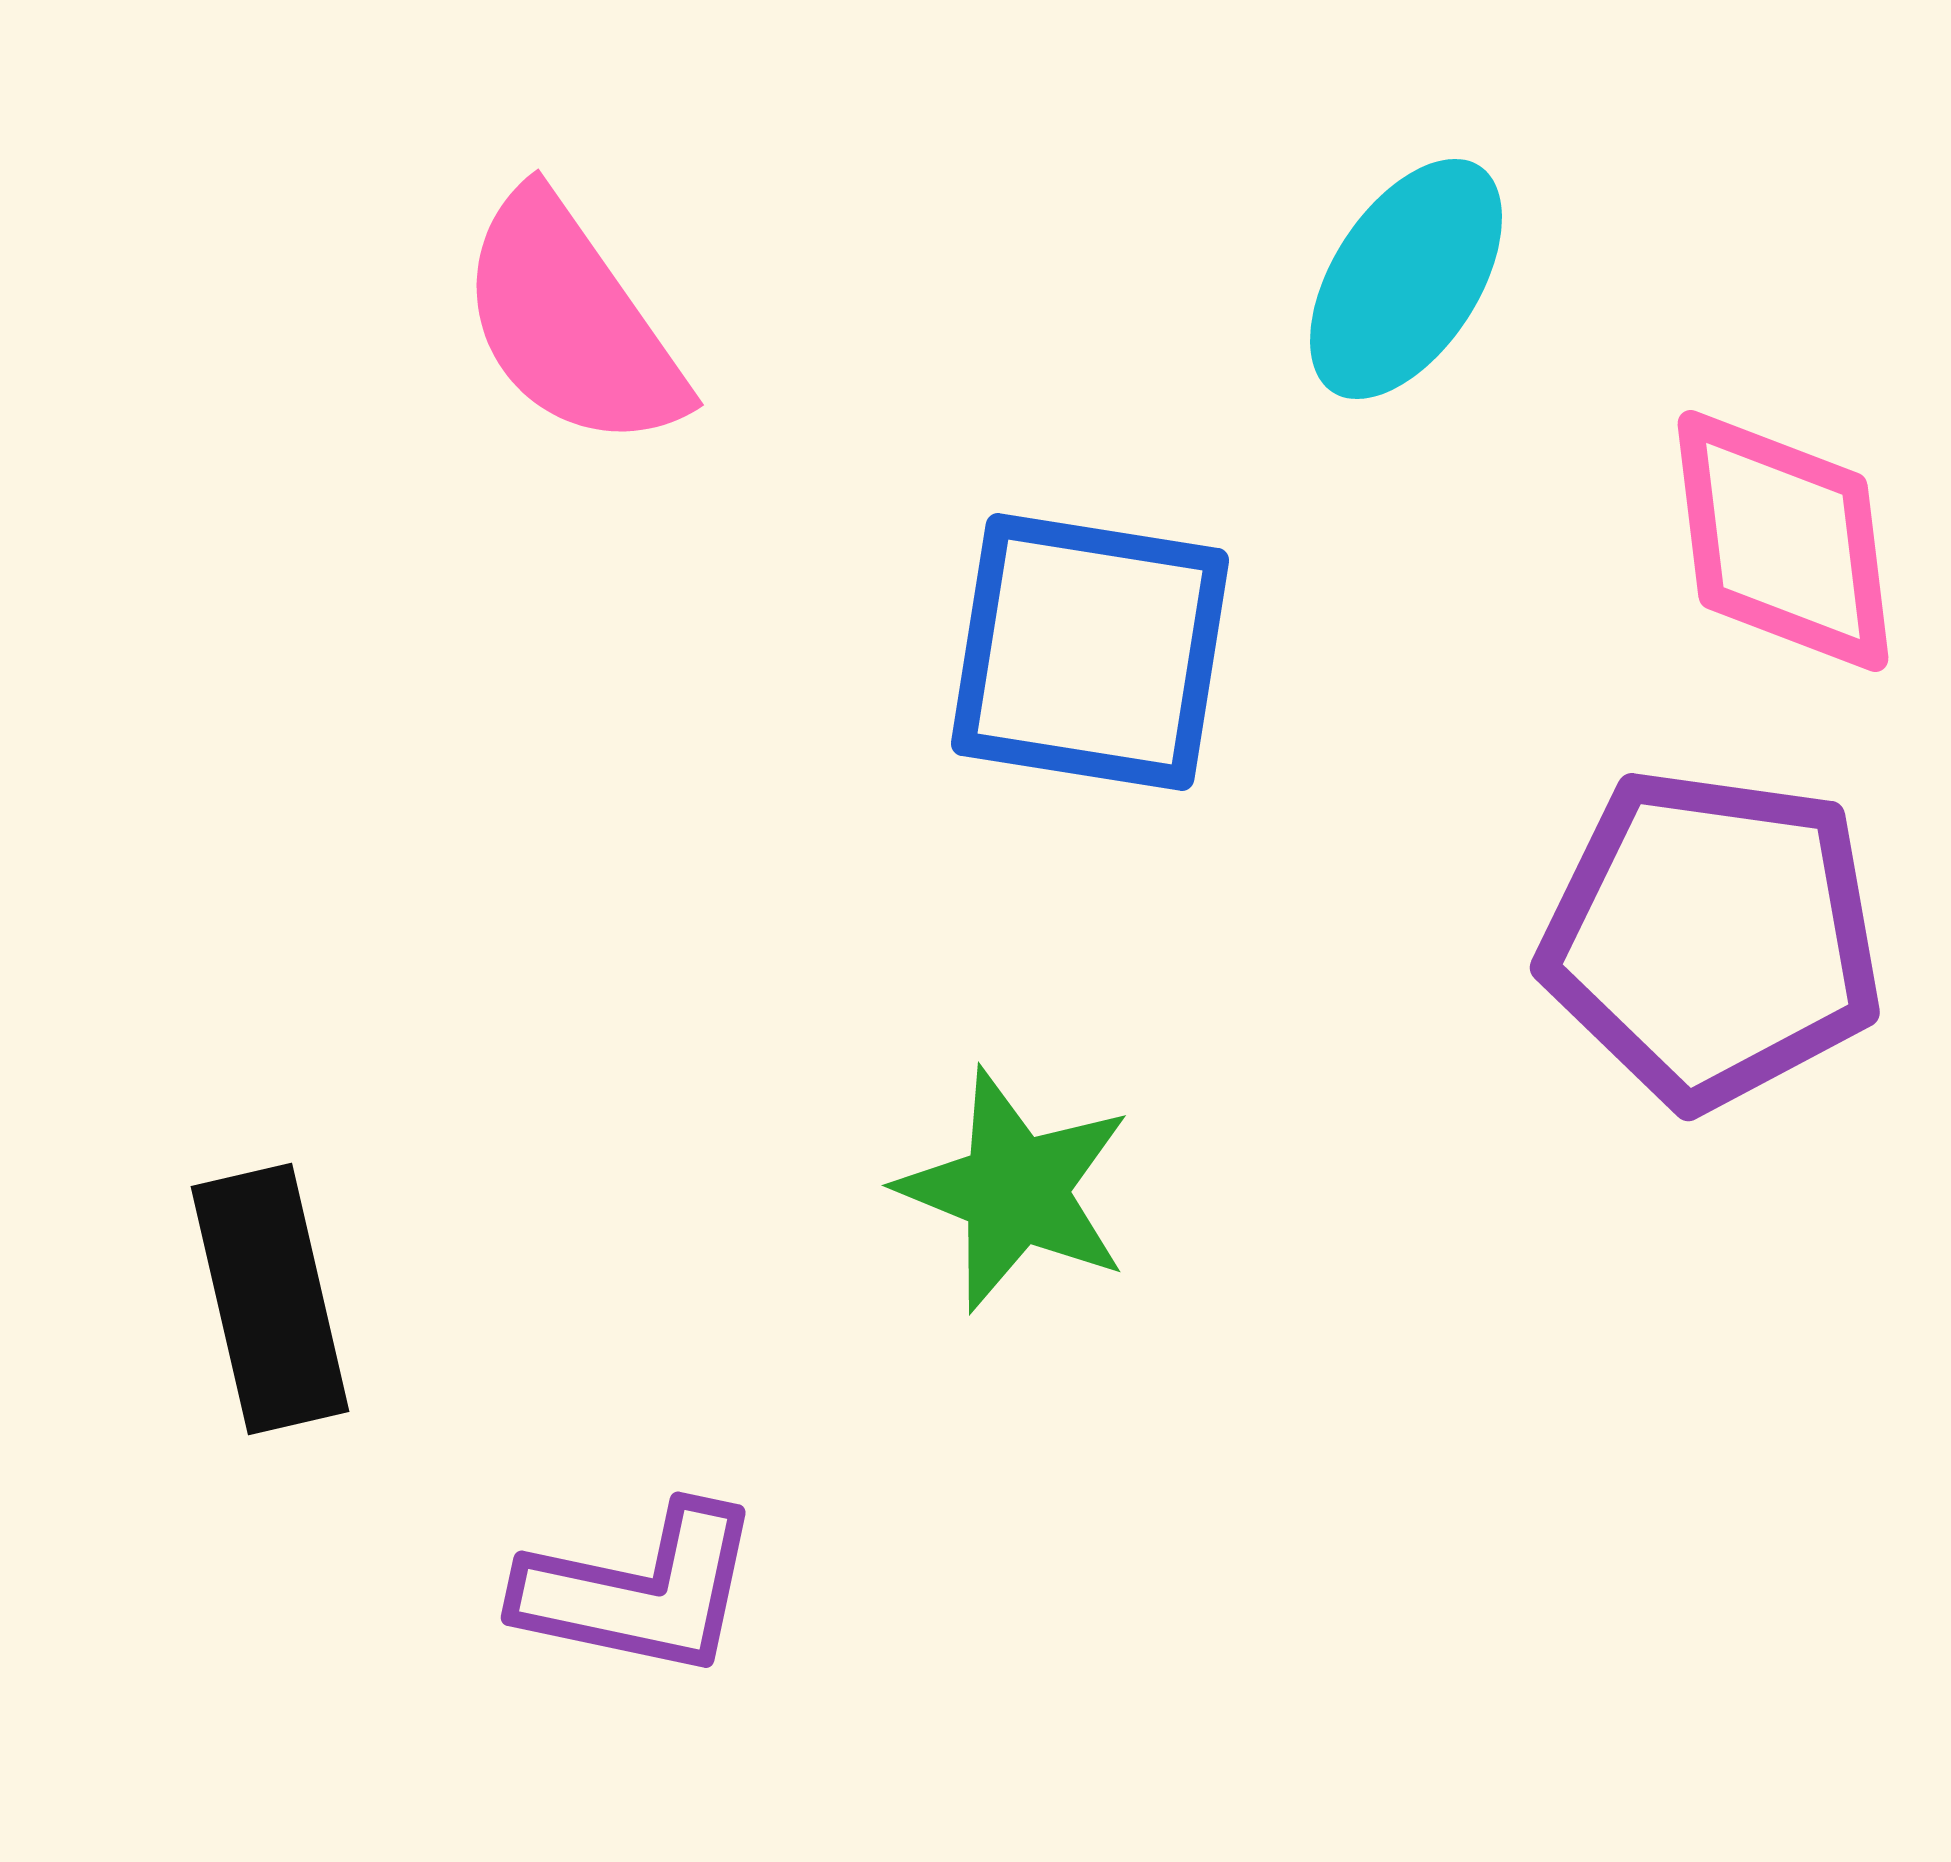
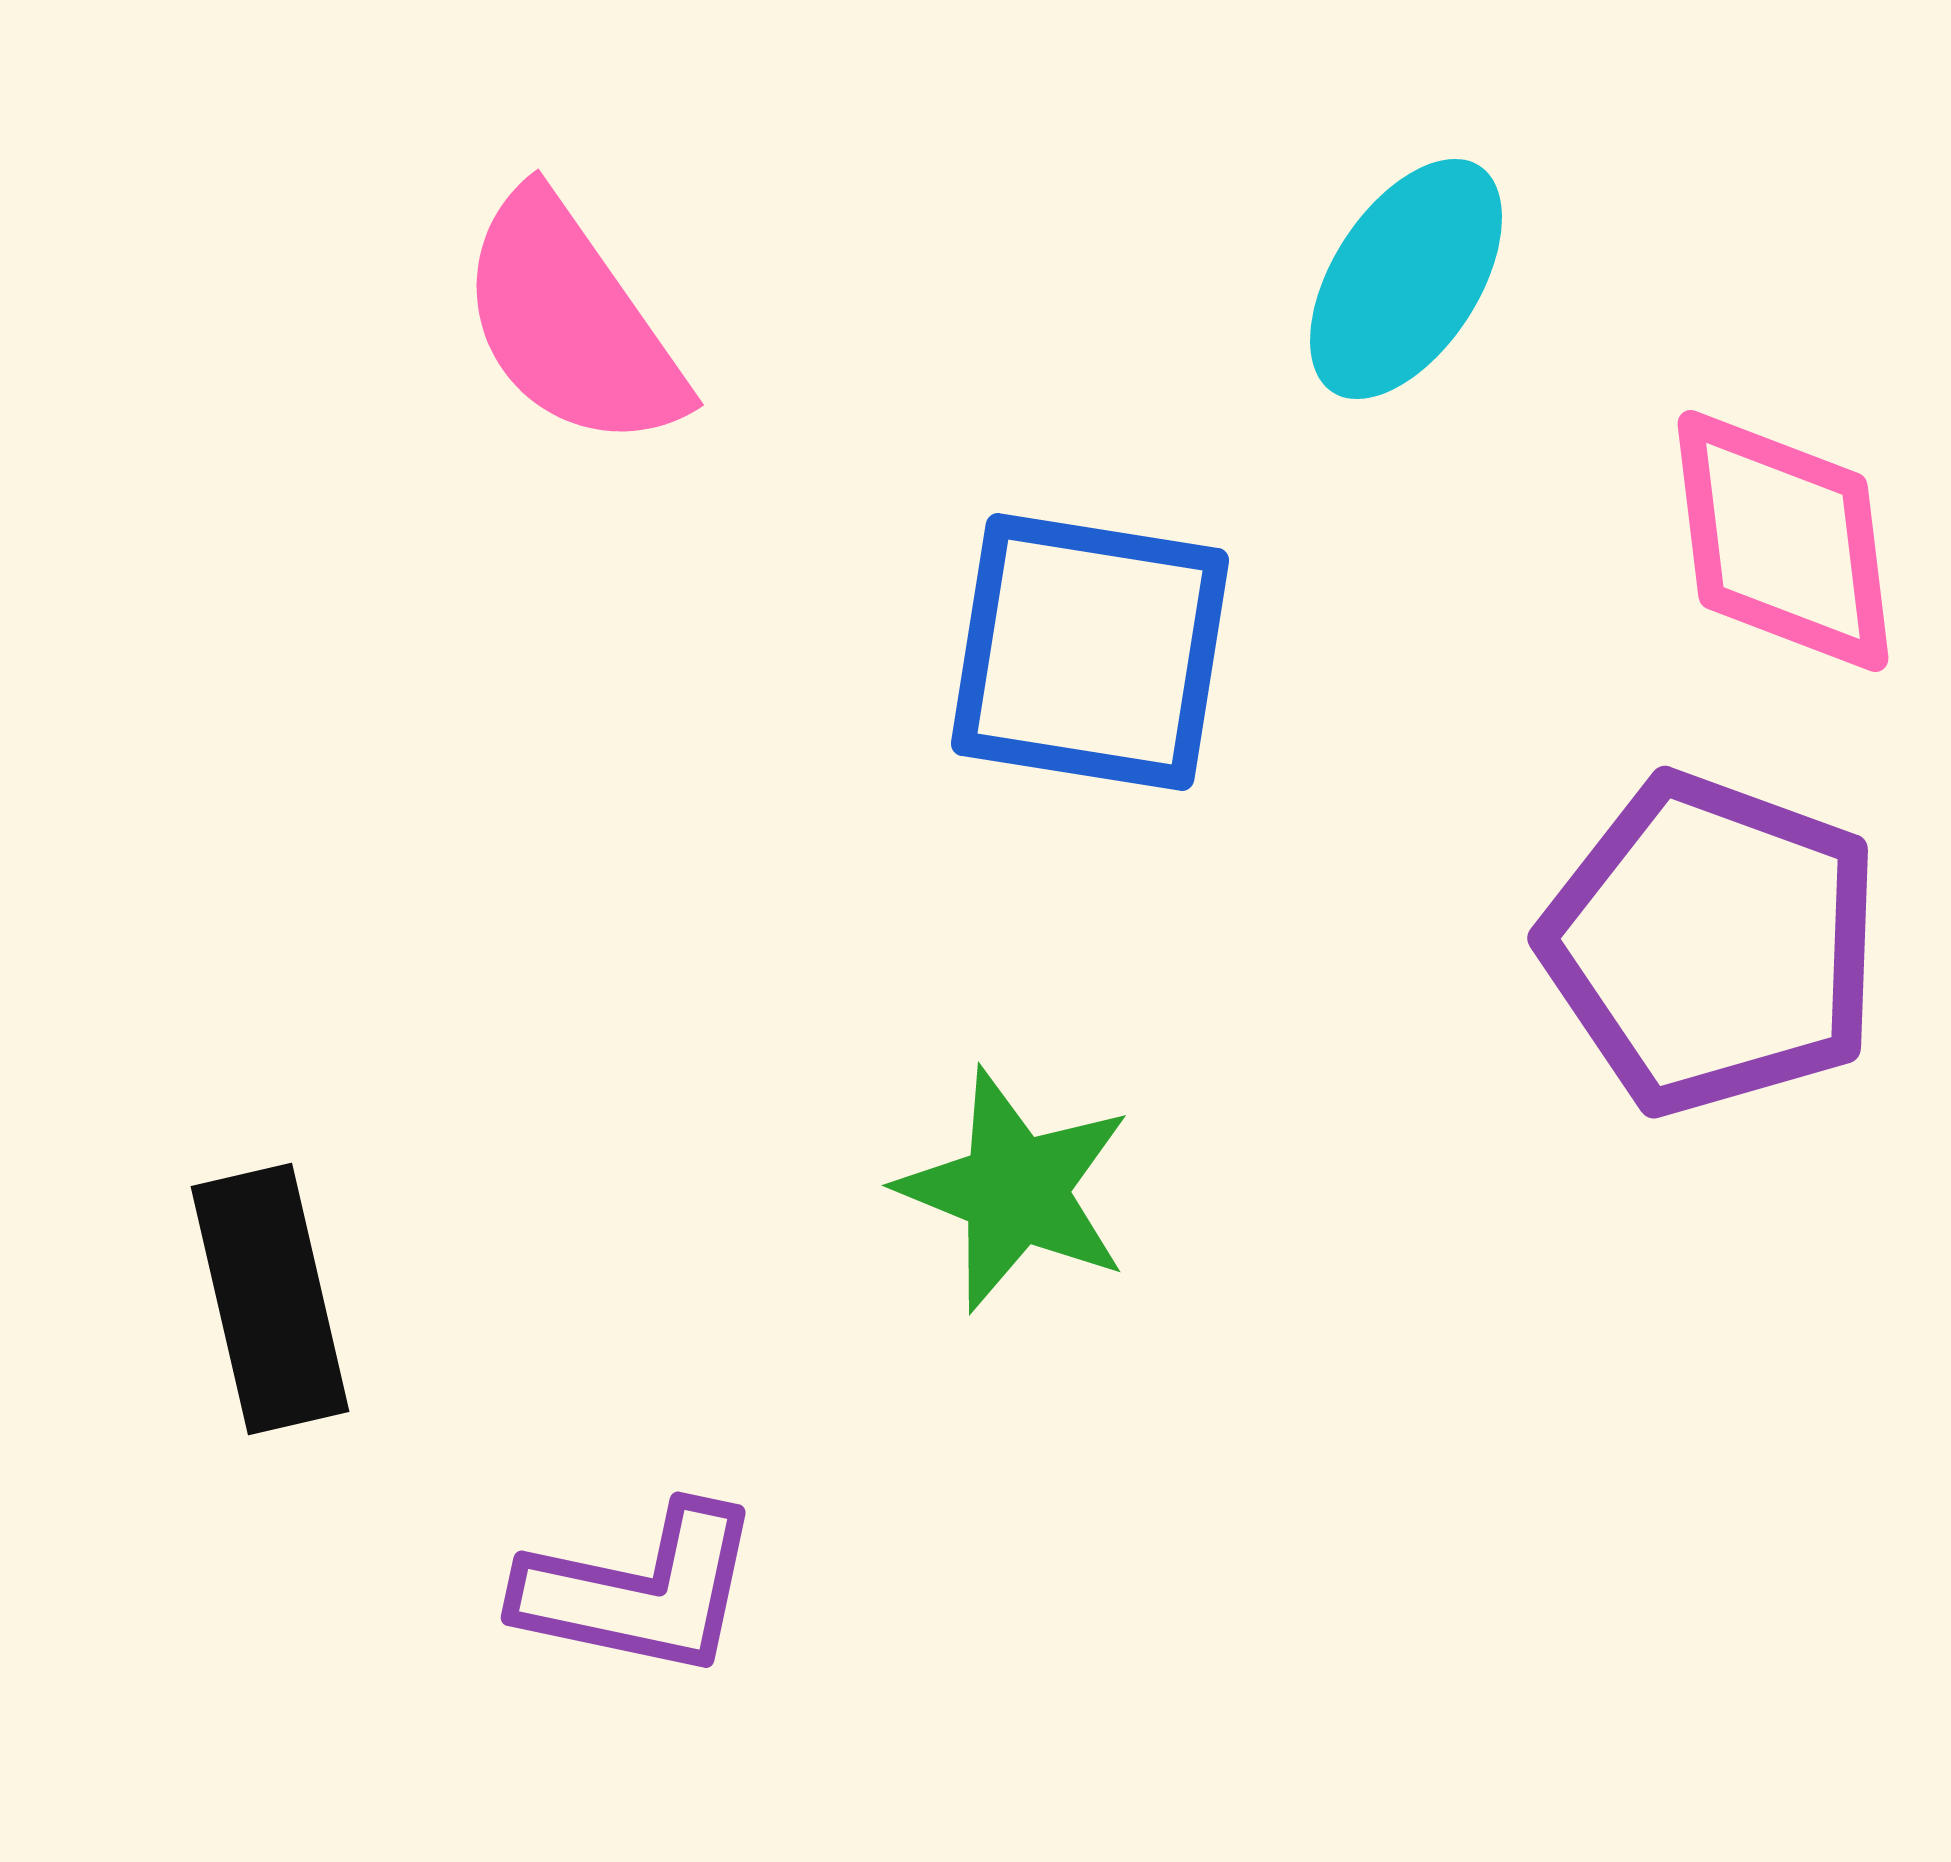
purple pentagon: moved 6 px down; rotated 12 degrees clockwise
